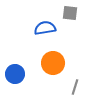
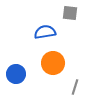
blue semicircle: moved 4 px down
blue circle: moved 1 px right
